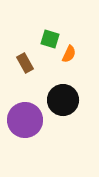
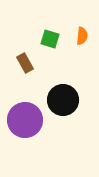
orange semicircle: moved 13 px right, 18 px up; rotated 18 degrees counterclockwise
